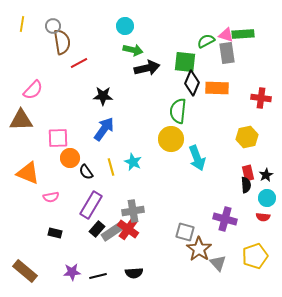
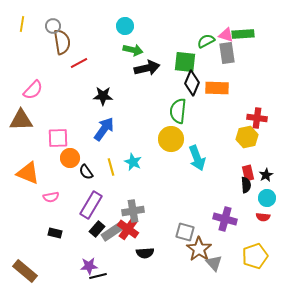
red cross at (261, 98): moved 4 px left, 20 px down
gray triangle at (218, 263): moved 4 px left
purple star at (72, 272): moved 17 px right, 6 px up
black semicircle at (134, 273): moved 11 px right, 20 px up
